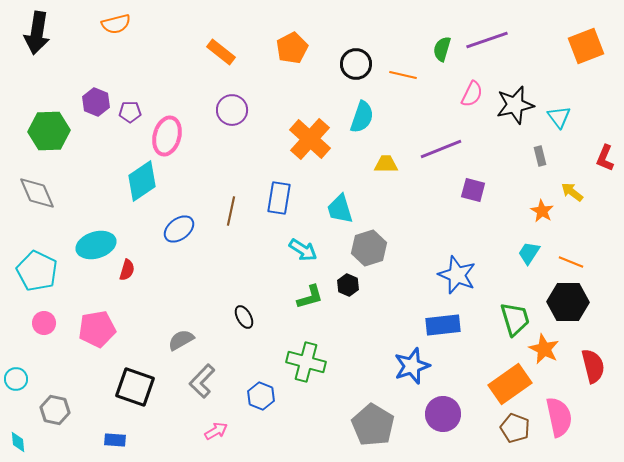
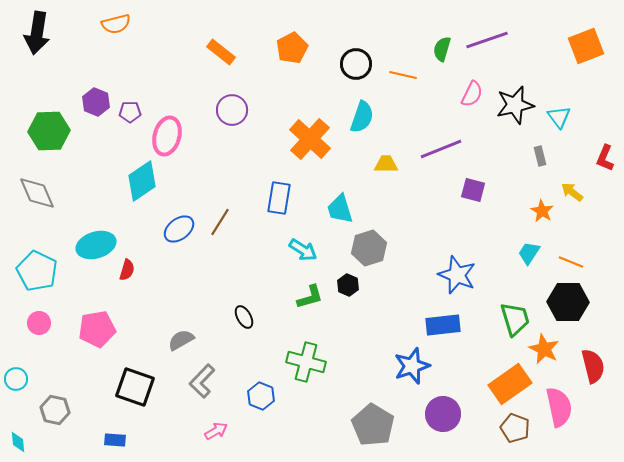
brown line at (231, 211): moved 11 px left, 11 px down; rotated 20 degrees clockwise
pink circle at (44, 323): moved 5 px left
pink semicircle at (559, 417): moved 10 px up
